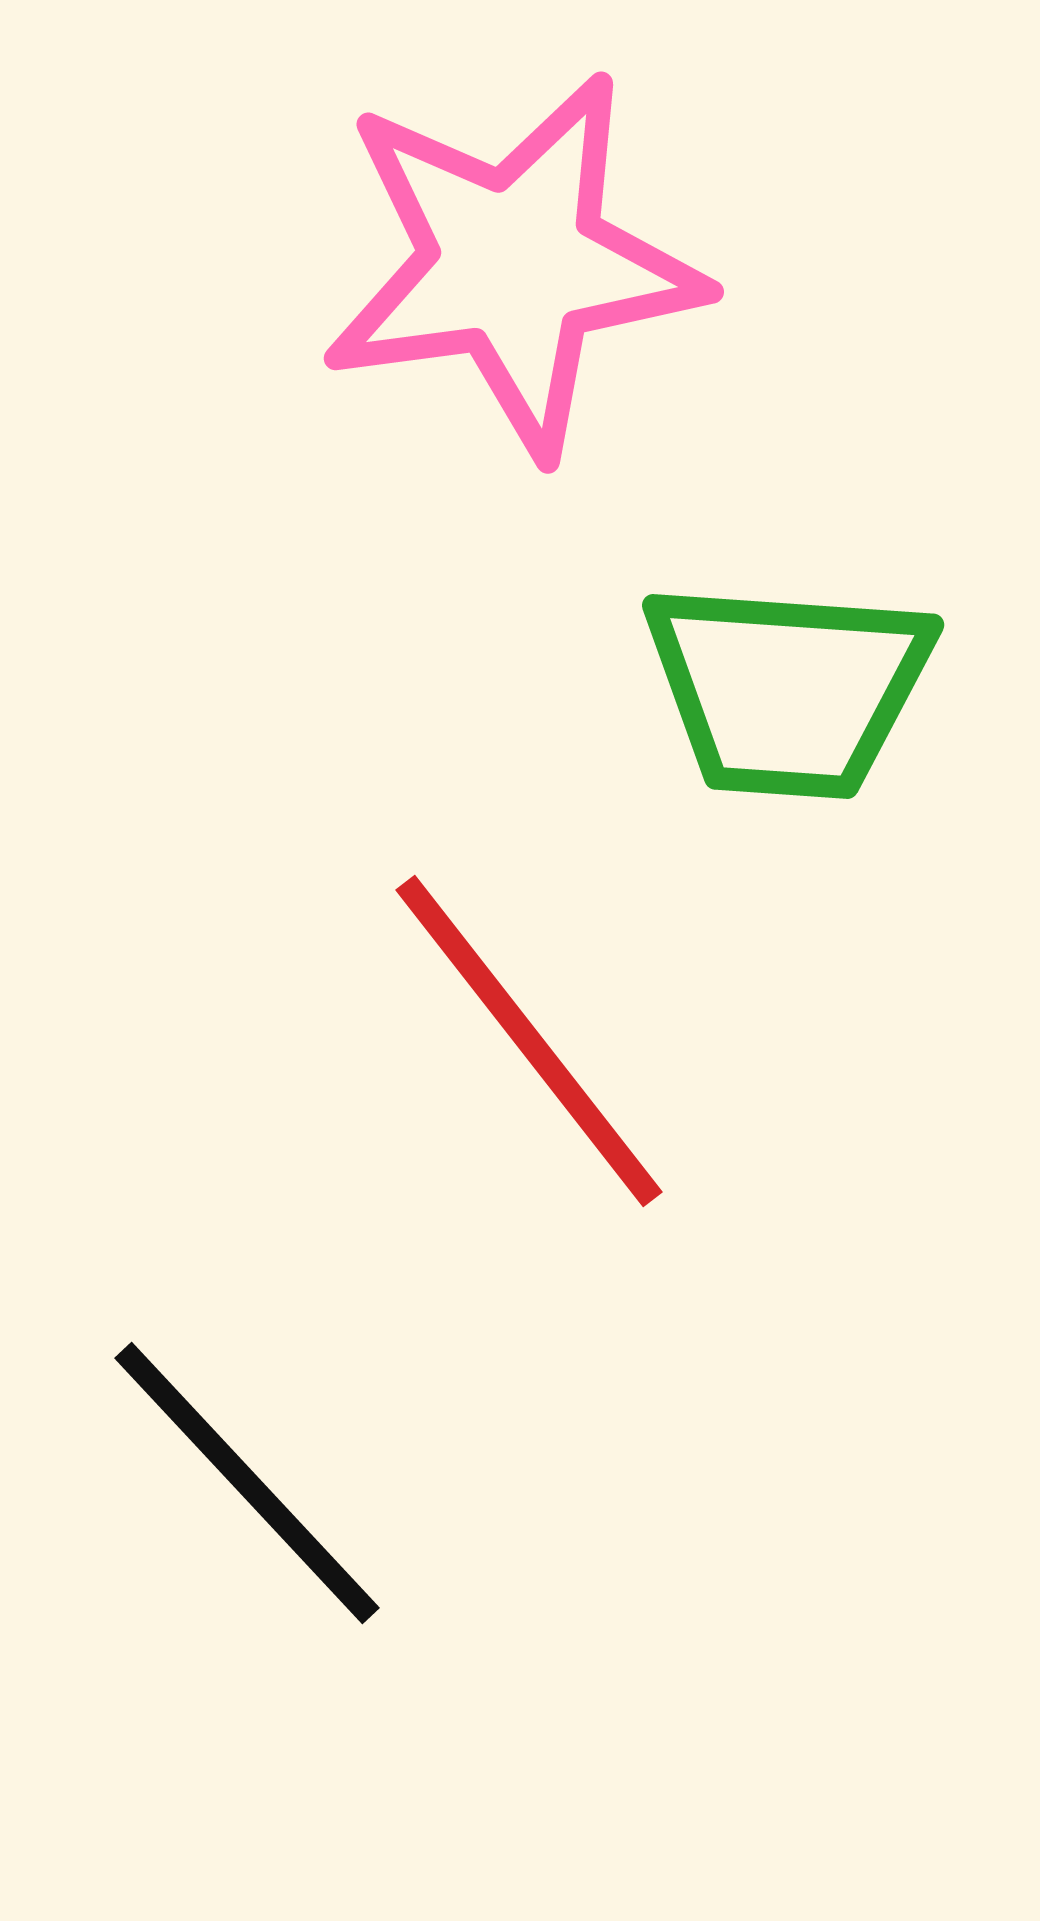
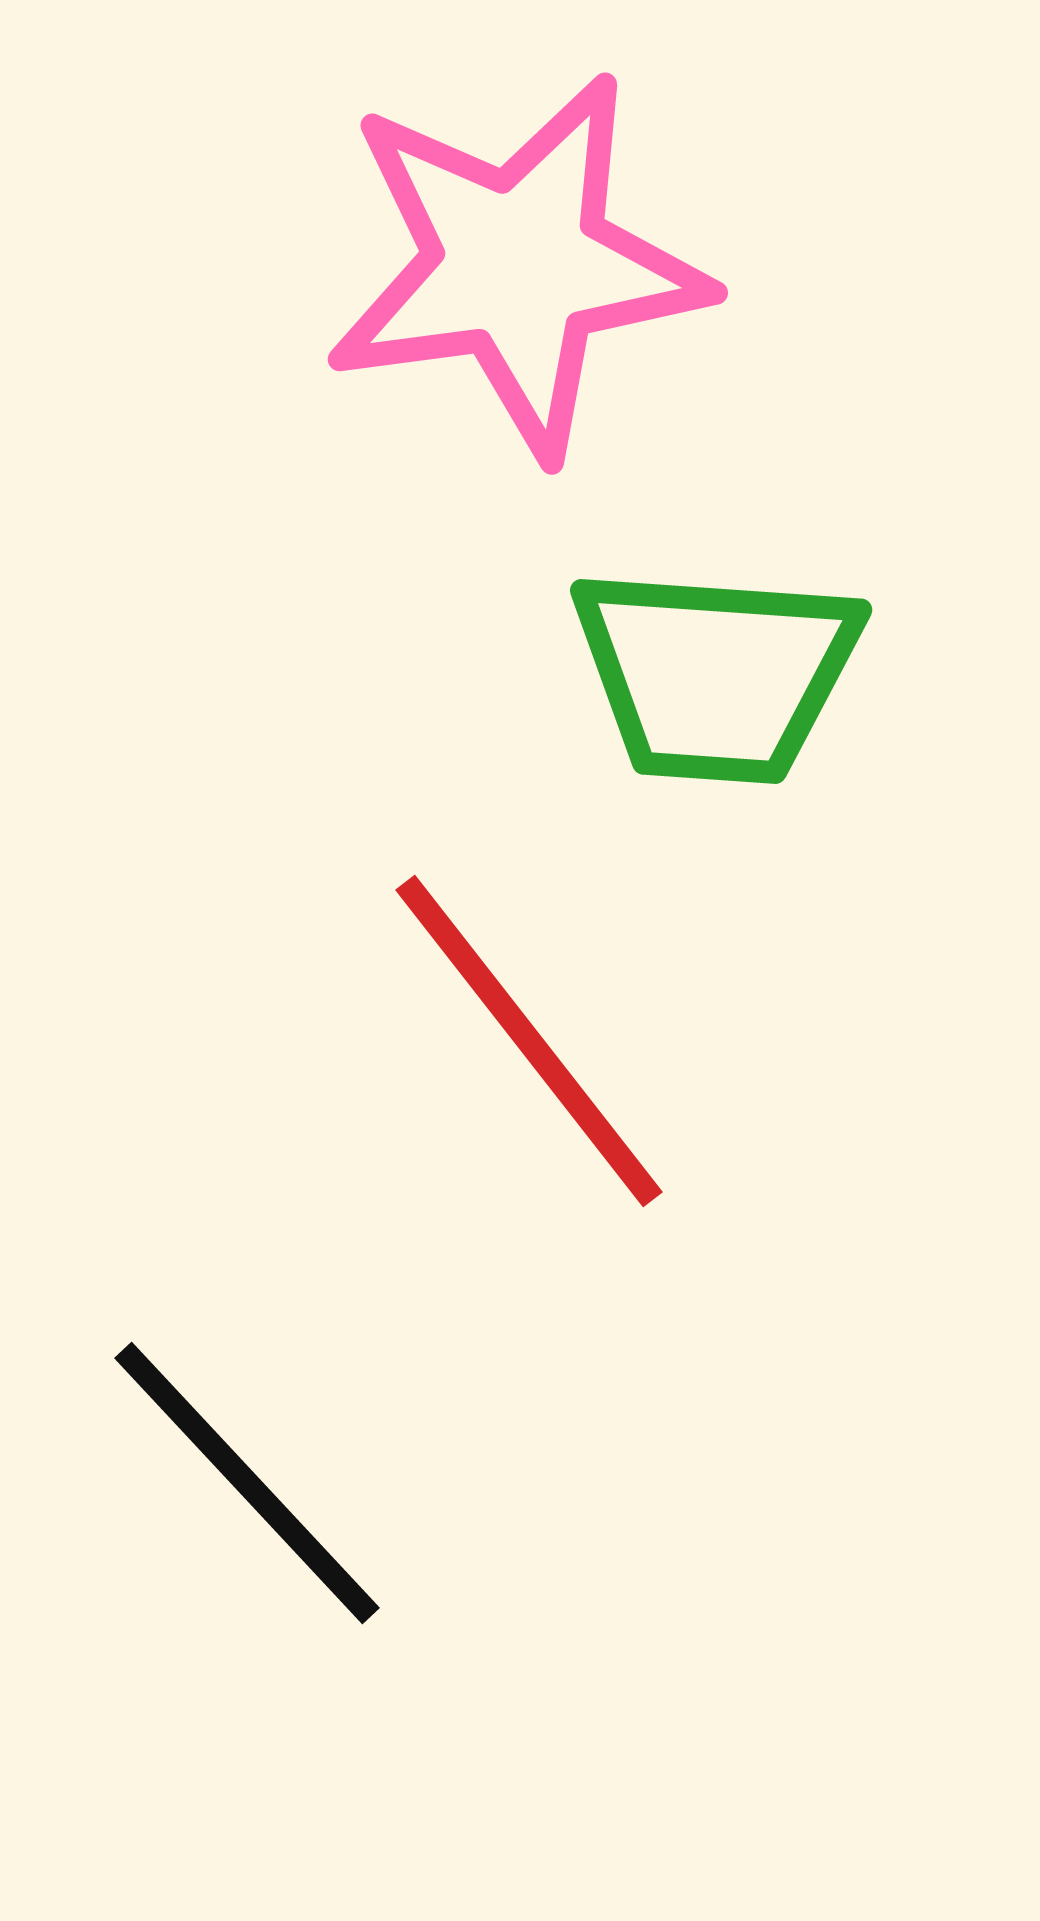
pink star: moved 4 px right, 1 px down
green trapezoid: moved 72 px left, 15 px up
